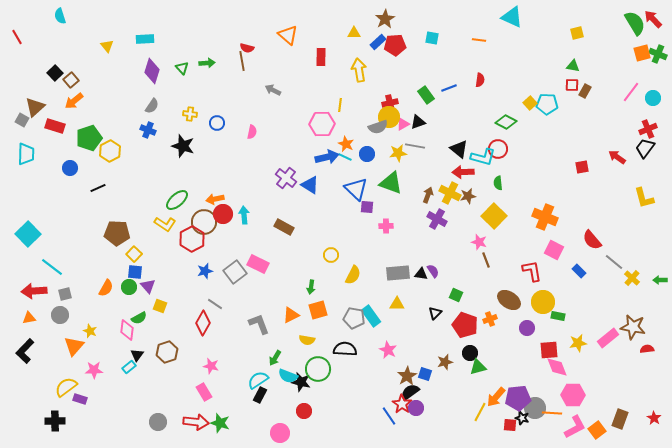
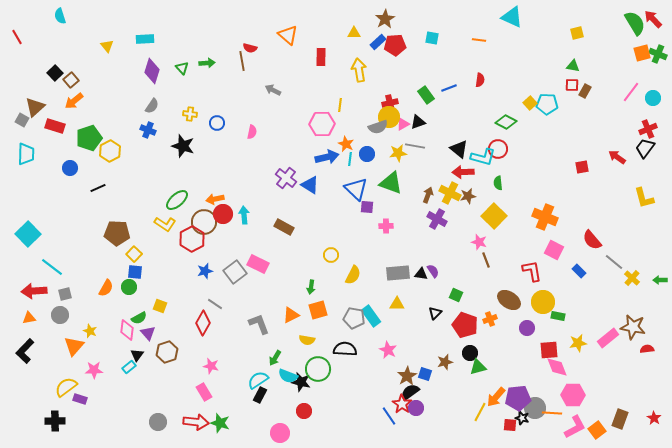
red semicircle at (247, 48): moved 3 px right
cyan line at (345, 157): moved 5 px right, 2 px down; rotated 72 degrees clockwise
purple triangle at (148, 286): moved 47 px down
